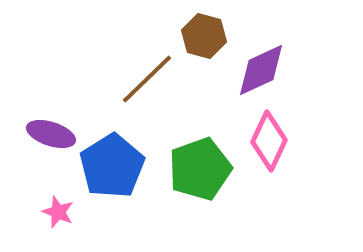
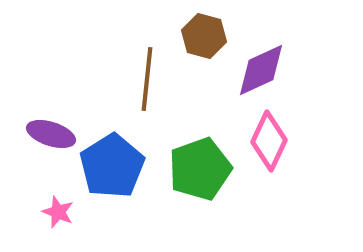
brown line: rotated 40 degrees counterclockwise
